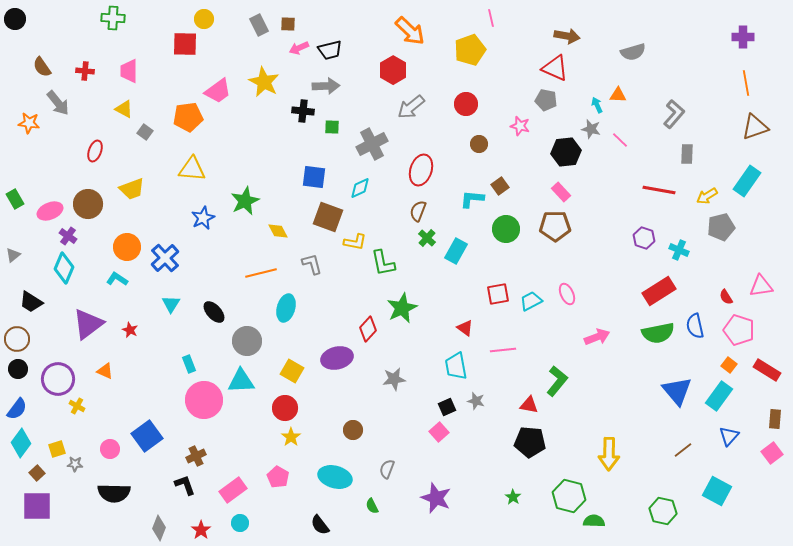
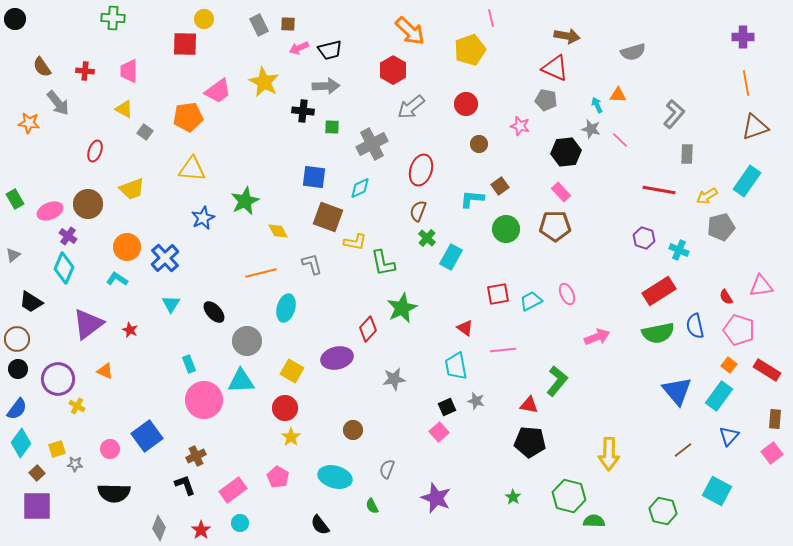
cyan rectangle at (456, 251): moved 5 px left, 6 px down
